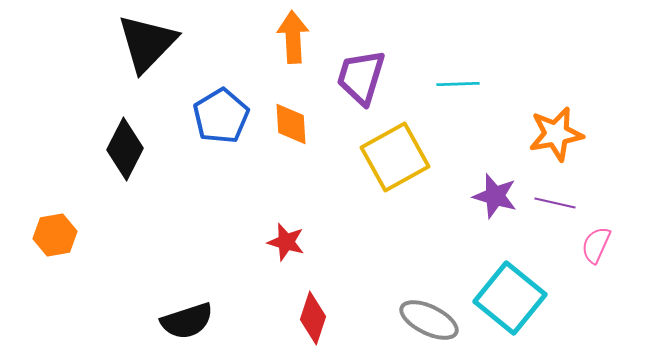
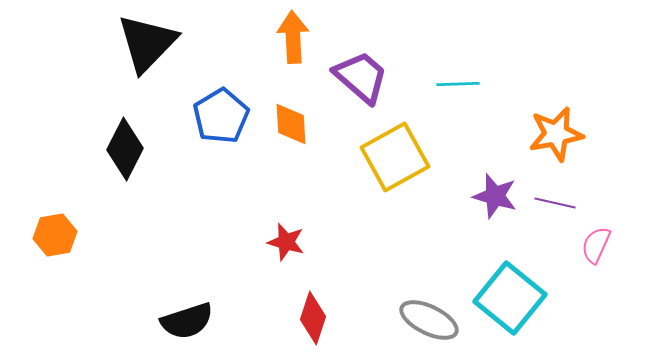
purple trapezoid: rotated 114 degrees clockwise
